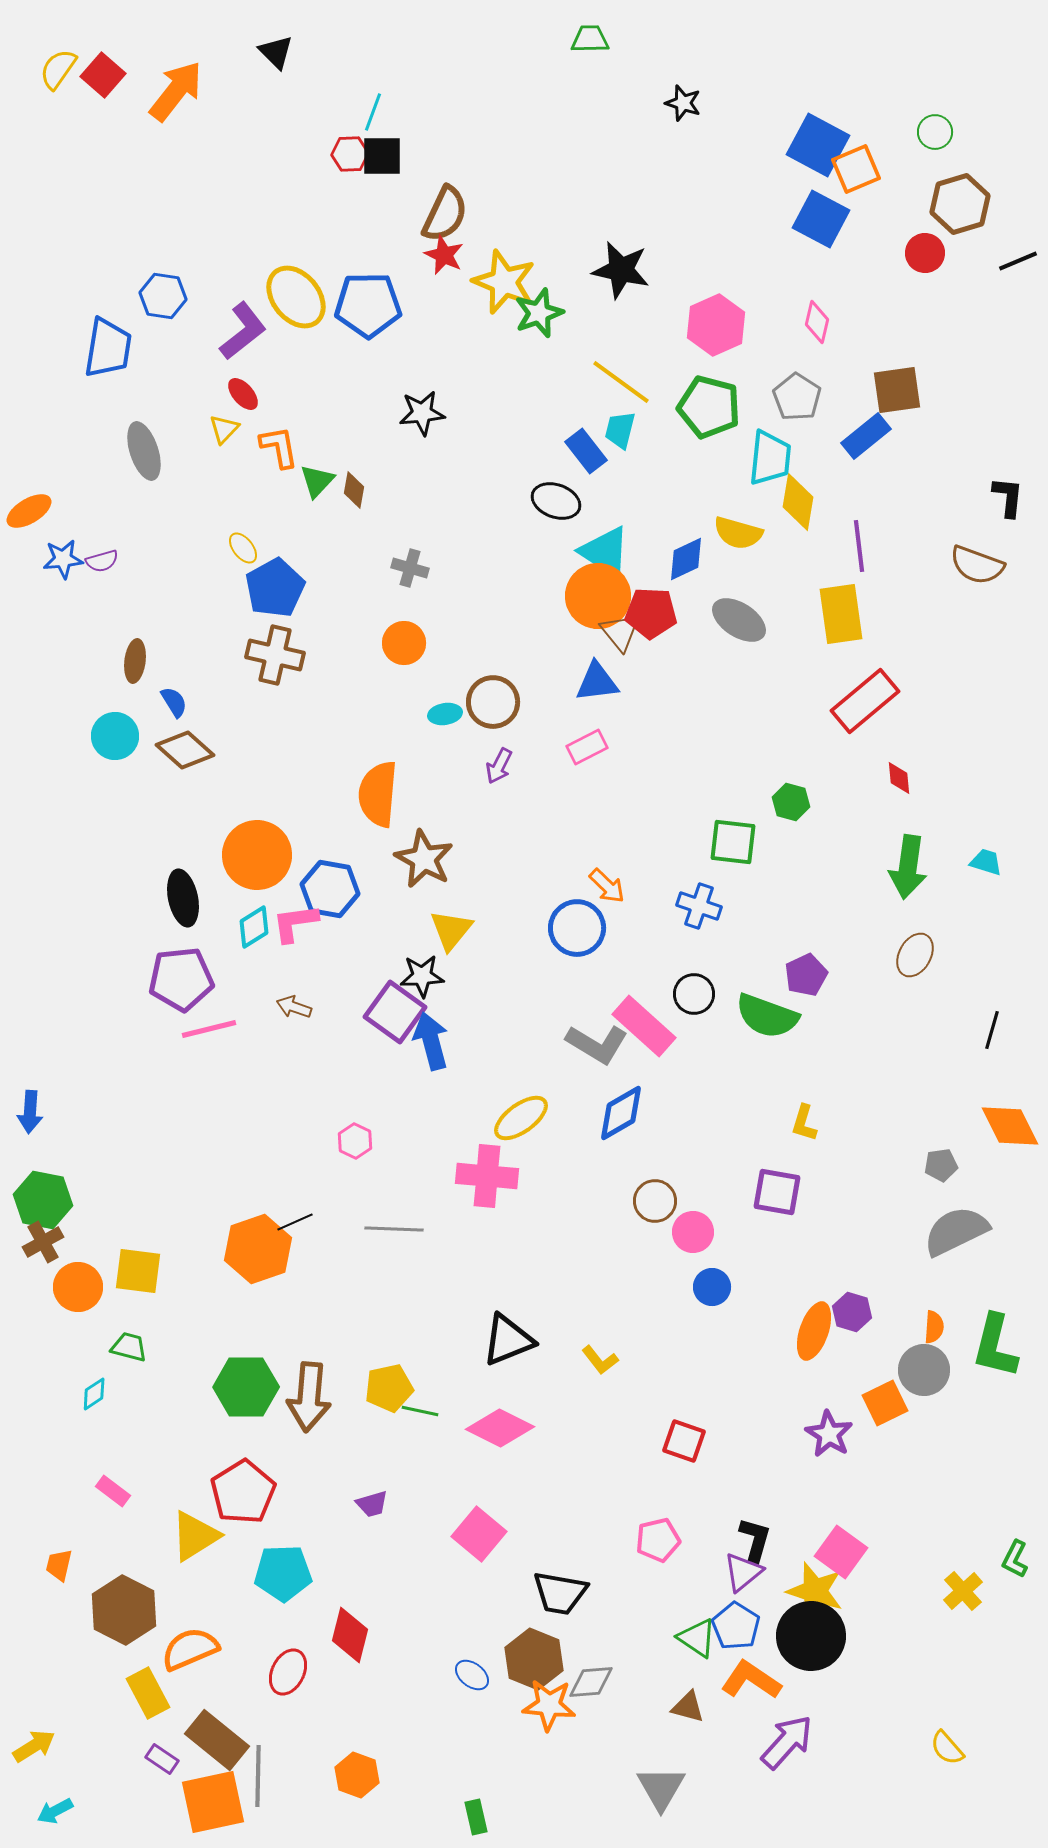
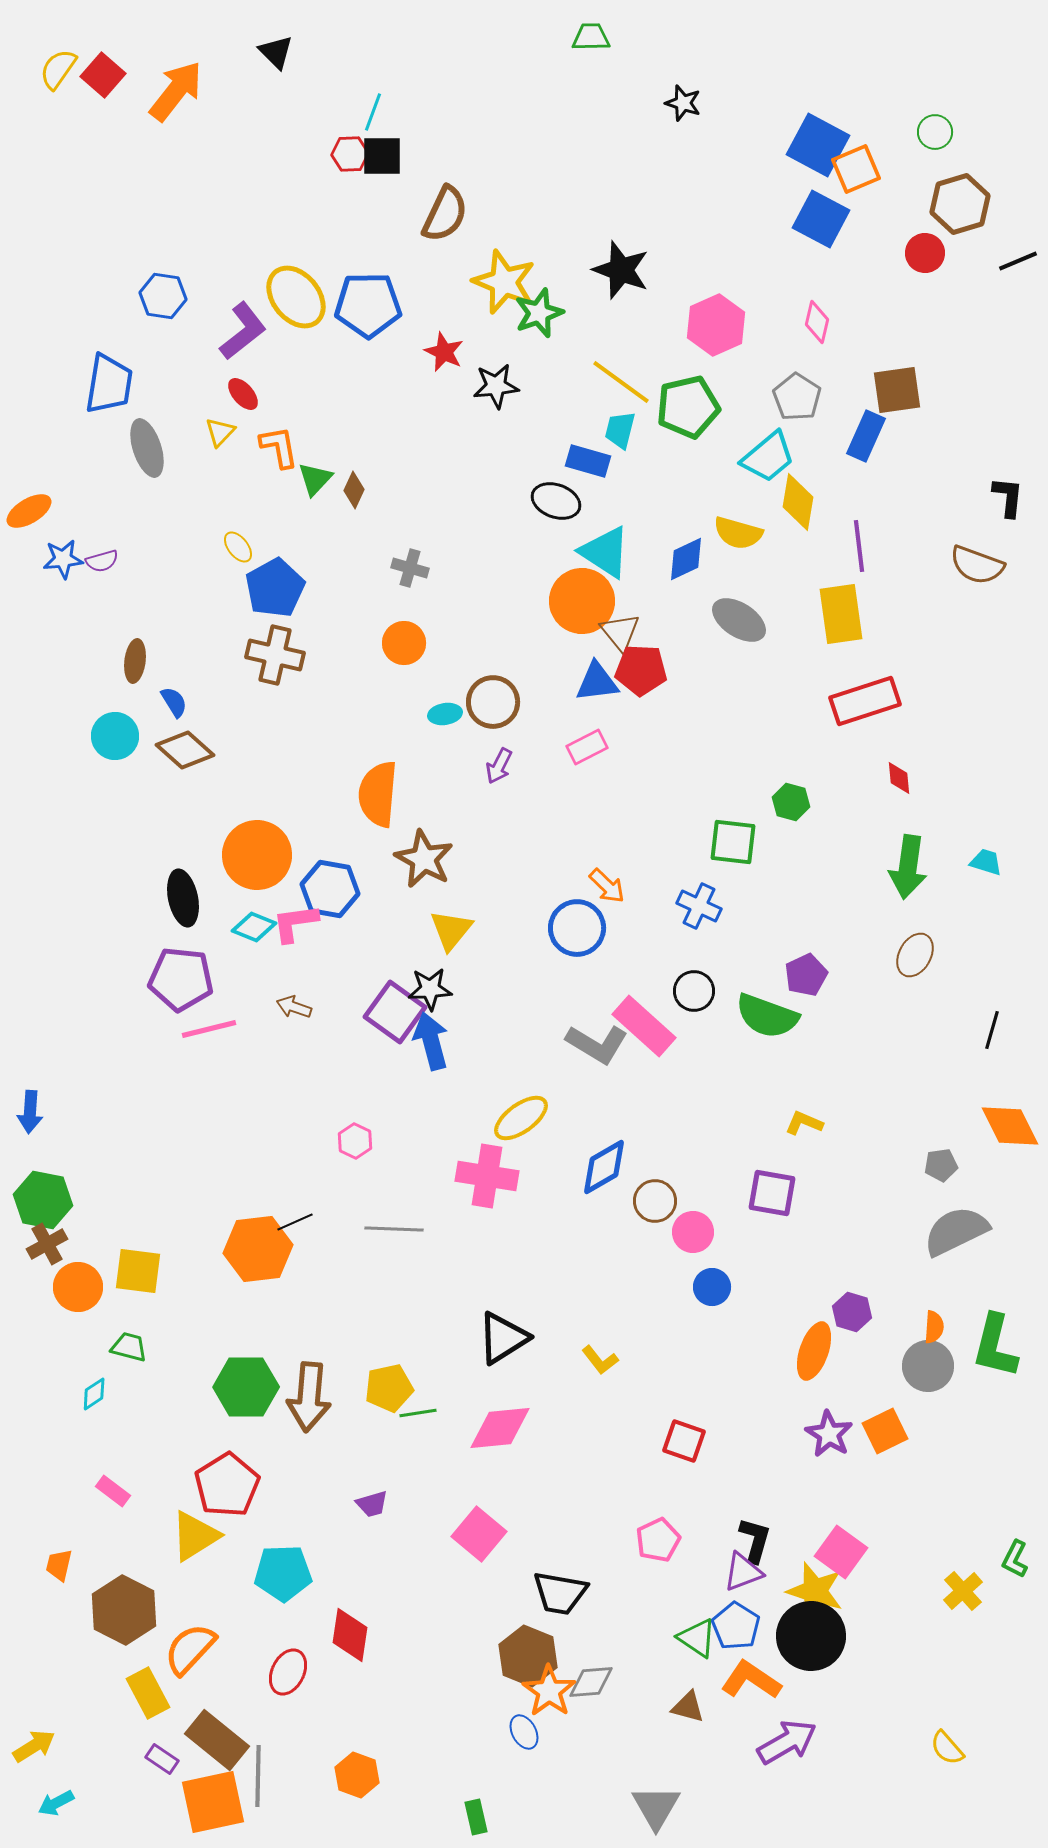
green trapezoid at (590, 39): moved 1 px right, 2 px up
red star at (444, 255): moved 97 px down
black star at (621, 270): rotated 8 degrees clockwise
blue trapezoid at (108, 348): moved 1 px right, 36 px down
green pentagon at (709, 407): moved 21 px left; rotated 28 degrees counterclockwise
black star at (422, 413): moved 74 px right, 27 px up
yellow triangle at (224, 429): moved 4 px left, 3 px down
blue rectangle at (866, 436): rotated 27 degrees counterclockwise
gray ellipse at (144, 451): moved 3 px right, 3 px up
blue rectangle at (586, 451): moved 2 px right, 10 px down; rotated 36 degrees counterclockwise
cyan trapezoid at (770, 458): moved 2 px left, 1 px up; rotated 44 degrees clockwise
green triangle at (317, 481): moved 2 px left, 2 px up
brown diamond at (354, 490): rotated 15 degrees clockwise
yellow ellipse at (243, 548): moved 5 px left, 1 px up
orange circle at (598, 596): moved 16 px left, 5 px down
red pentagon at (651, 613): moved 10 px left, 57 px down
red rectangle at (865, 701): rotated 22 degrees clockwise
blue cross at (699, 906): rotated 6 degrees clockwise
cyan diamond at (254, 927): rotated 54 degrees clockwise
black star at (422, 976): moved 8 px right, 13 px down
purple pentagon at (181, 979): rotated 12 degrees clockwise
black circle at (694, 994): moved 3 px up
blue diamond at (621, 1113): moved 17 px left, 54 px down
yellow L-shape at (804, 1123): rotated 96 degrees clockwise
pink cross at (487, 1176): rotated 4 degrees clockwise
purple square at (777, 1192): moved 5 px left, 1 px down
brown cross at (43, 1242): moved 4 px right, 2 px down
orange hexagon at (258, 1249): rotated 12 degrees clockwise
orange ellipse at (814, 1331): moved 20 px down
black triangle at (508, 1340): moved 5 px left, 2 px up; rotated 10 degrees counterclockwise
gray circle at (924, 1370): moved 4 px right, 4 px up
orange square at (885, 1403): moved 28 px down
green line at (420, 1411): moved 2 px left, 2 px down; rotated 21 degrees counterclockwise
pink diamond at (500, 1428): rotated 32 degrees counterclockwise
red pentagon at (243, 1492): moved 16 px left, 7 px up
pink pentagon at (658, 1540): rotated 12 degrees counterclockwise
purple triangle at (743, 1572): rotated 18 degrees clockwise
red diamond at (350, 1635): rotated 6 degrees counterclockwise
orange semicircle at (190, 1649): rotated 24 degrees counterclockwise
brown hexagon at (534, 1659): moved 6 px left, 3 px up
blue ellipse at (472, 1675): moved 52 px right, 57 px down; rotated 24 degrees clockwise
orange star at (549, 1705): moved 14 px up; rotated 30 degrees clockwise
purple arrow at (787, 1742): rotated 18 degrees clockwise
gray triangle at (661, 1788): moved 5 px left, 19 px down
cyan arrow at (55, 1811): moved 1 px right, 8 px up
